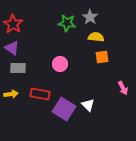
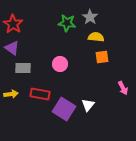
gray rectangle: moved 5 px right
white triangle: rotated 24 degrees clockwise
